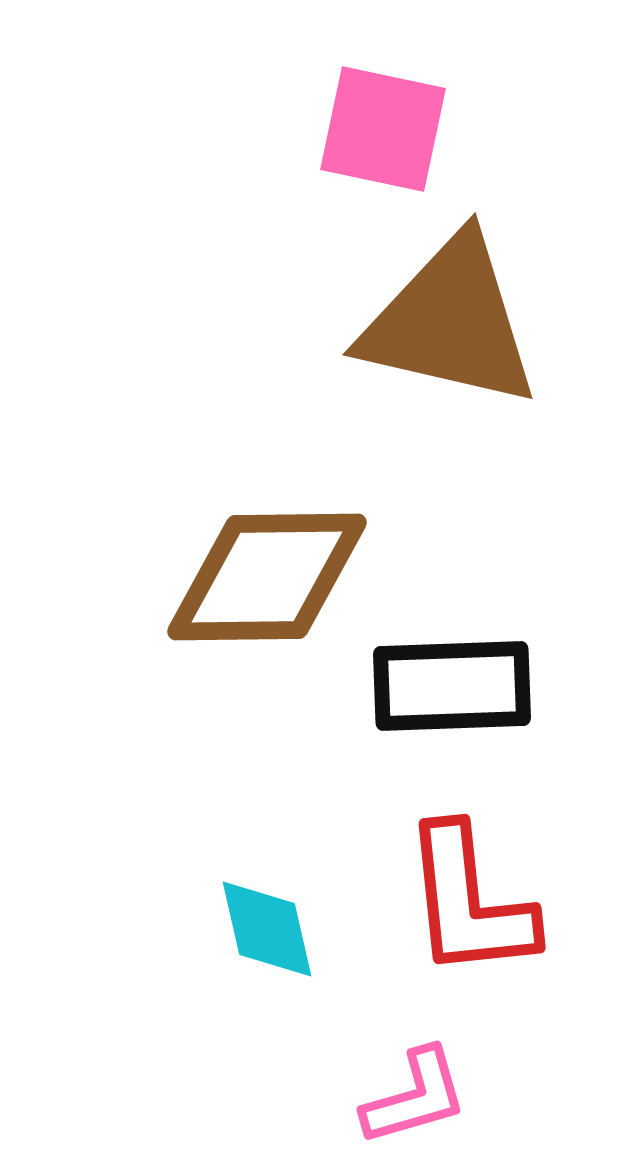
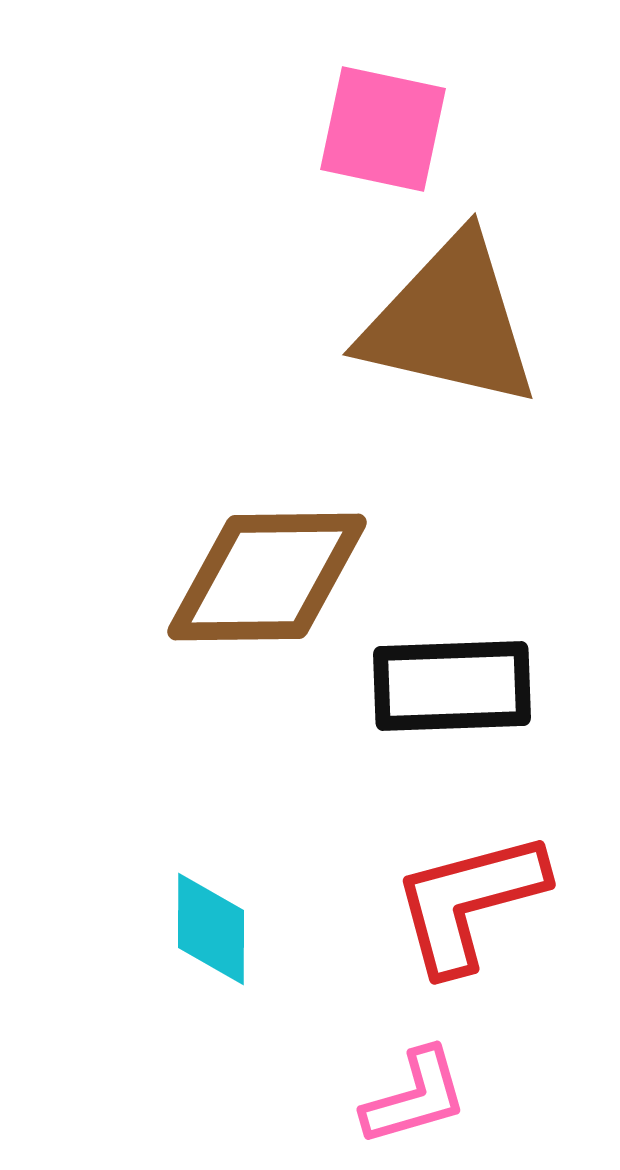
red L-shape: rotated 81 degrees clockwise
cyan diamond: moved 56 px left; rotated 13 degrees clockwise
